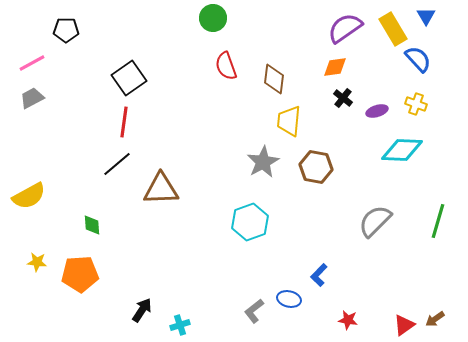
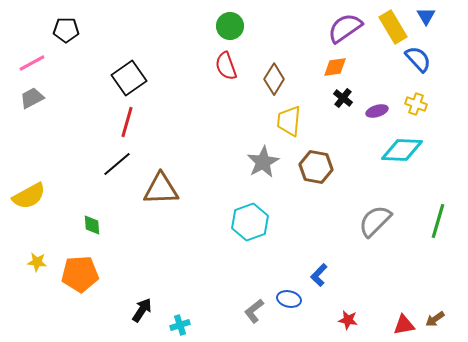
green circle: moved 17 px right, 8 px down
yellow rectangle: moved 2 px up
brown diamond: rotated 24 degrees clockwise
red line: moved 3 px right; rotated 8 degrees clockwise
red triangle: rotated 25 degrees clockwise
